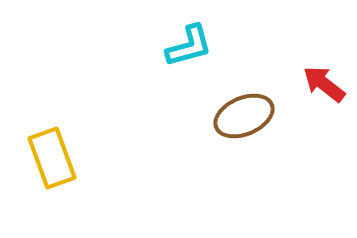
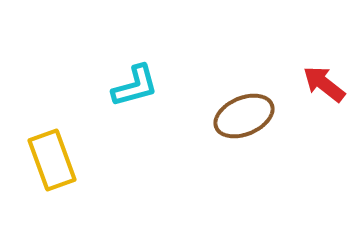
cyan L-shape: moved 54 px left, 40 px down
yellow rectangle: moved 2 px down
